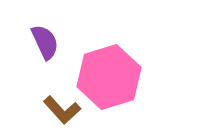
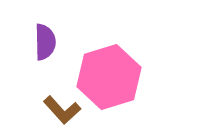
purple semicircle: rotated 24 degrees clockwise
